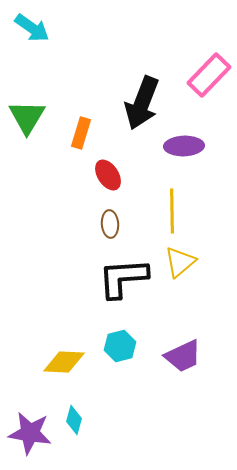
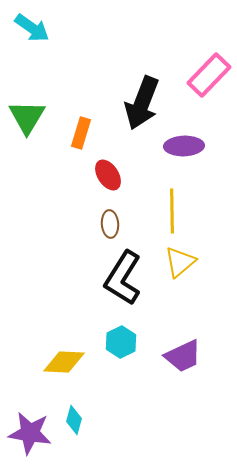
black L-shape: rotated 54 degrees counterclockwise
cyan hexagon: moved 1 px right, 4 px up; rotated 12 degrees counterclockwise
